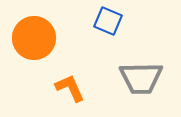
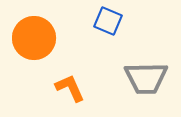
gray trapezoid: moved 5 px right
